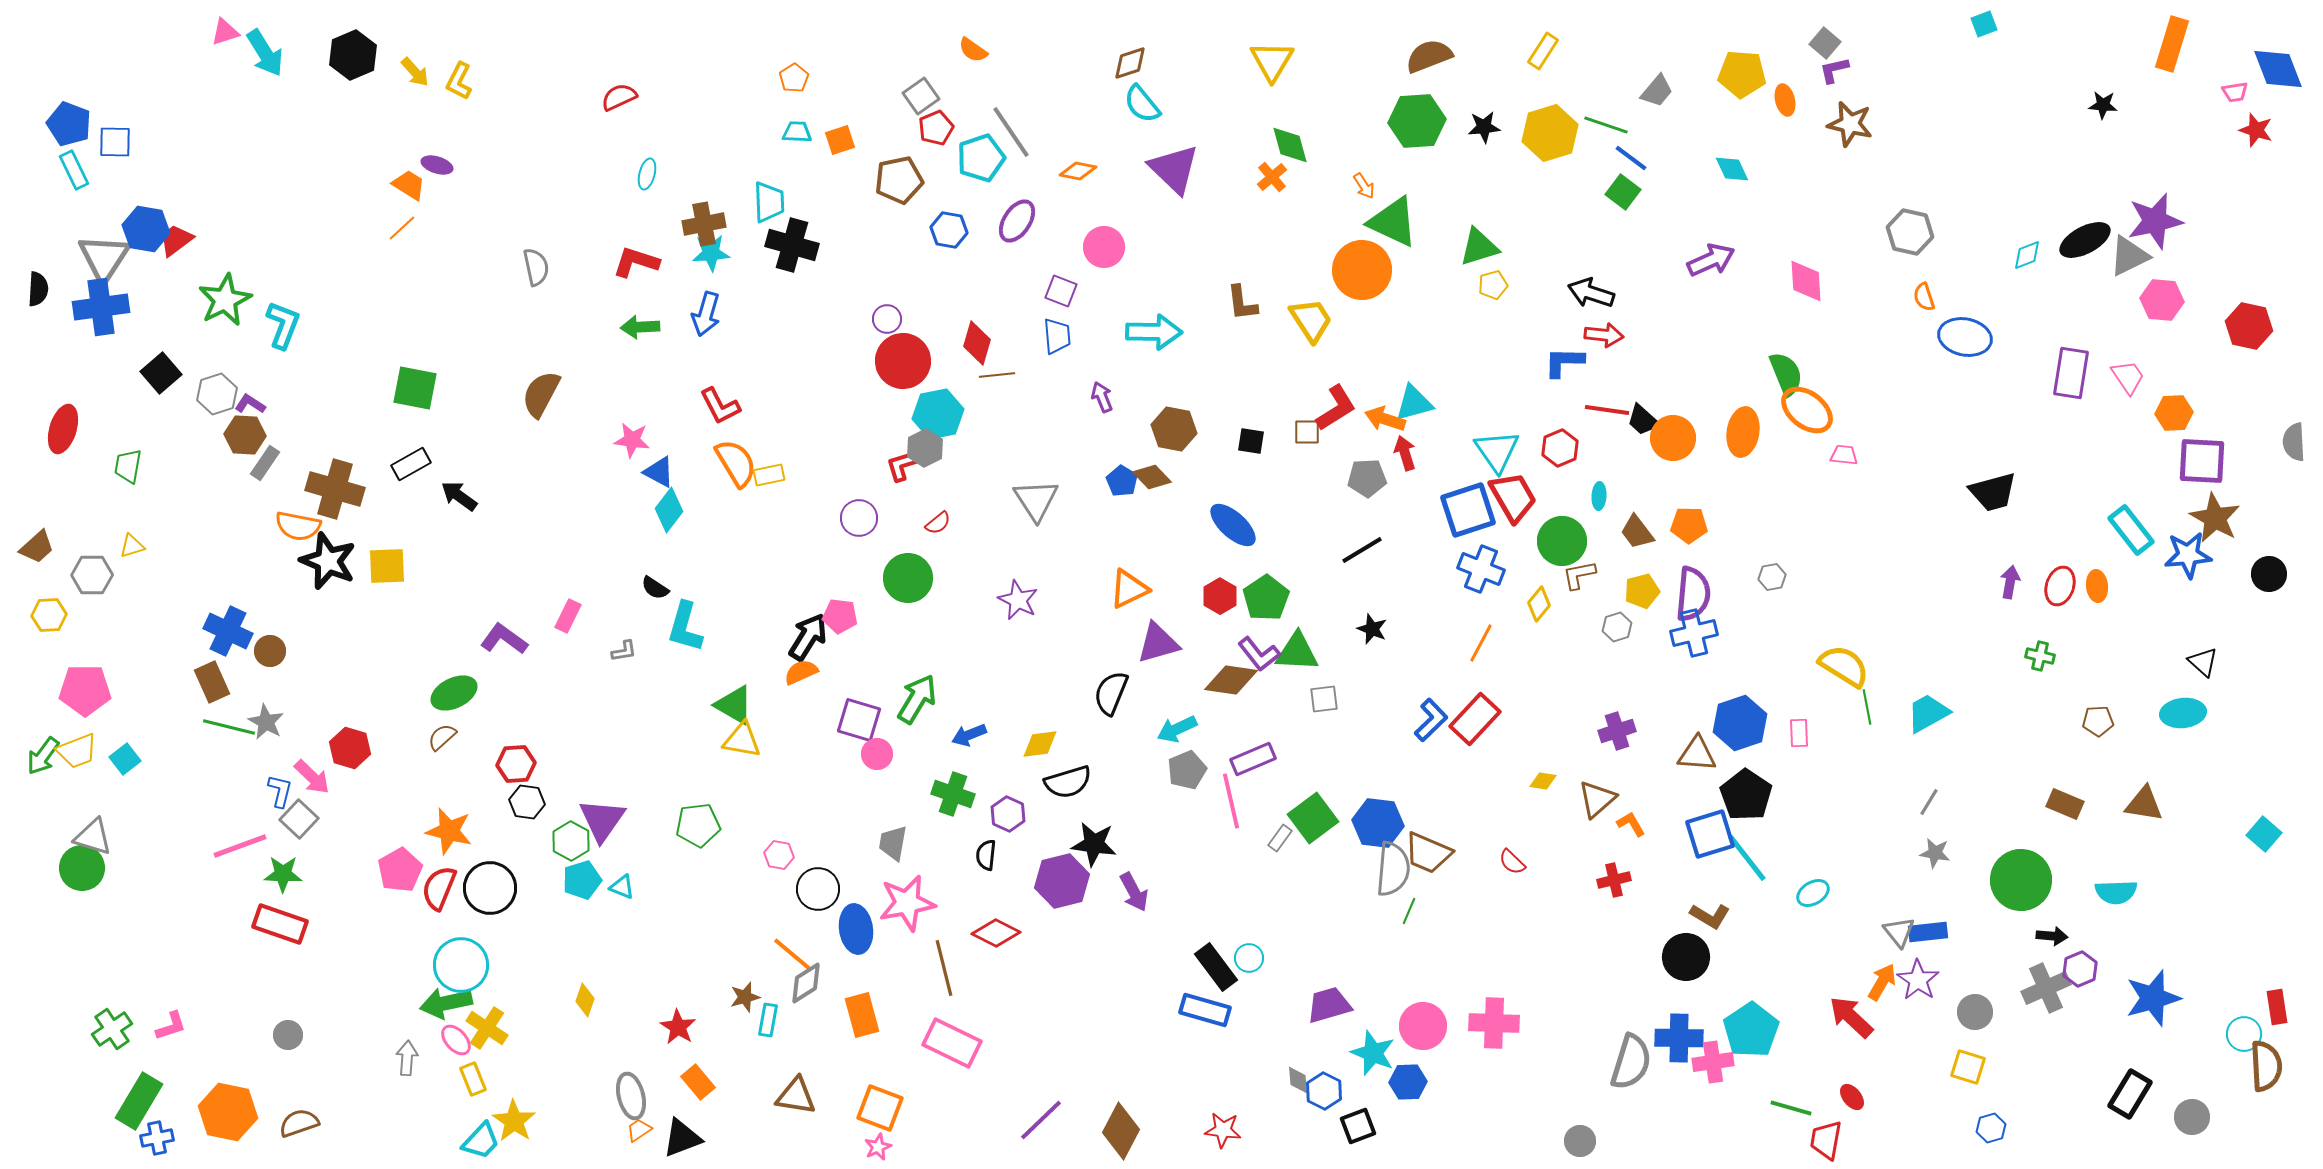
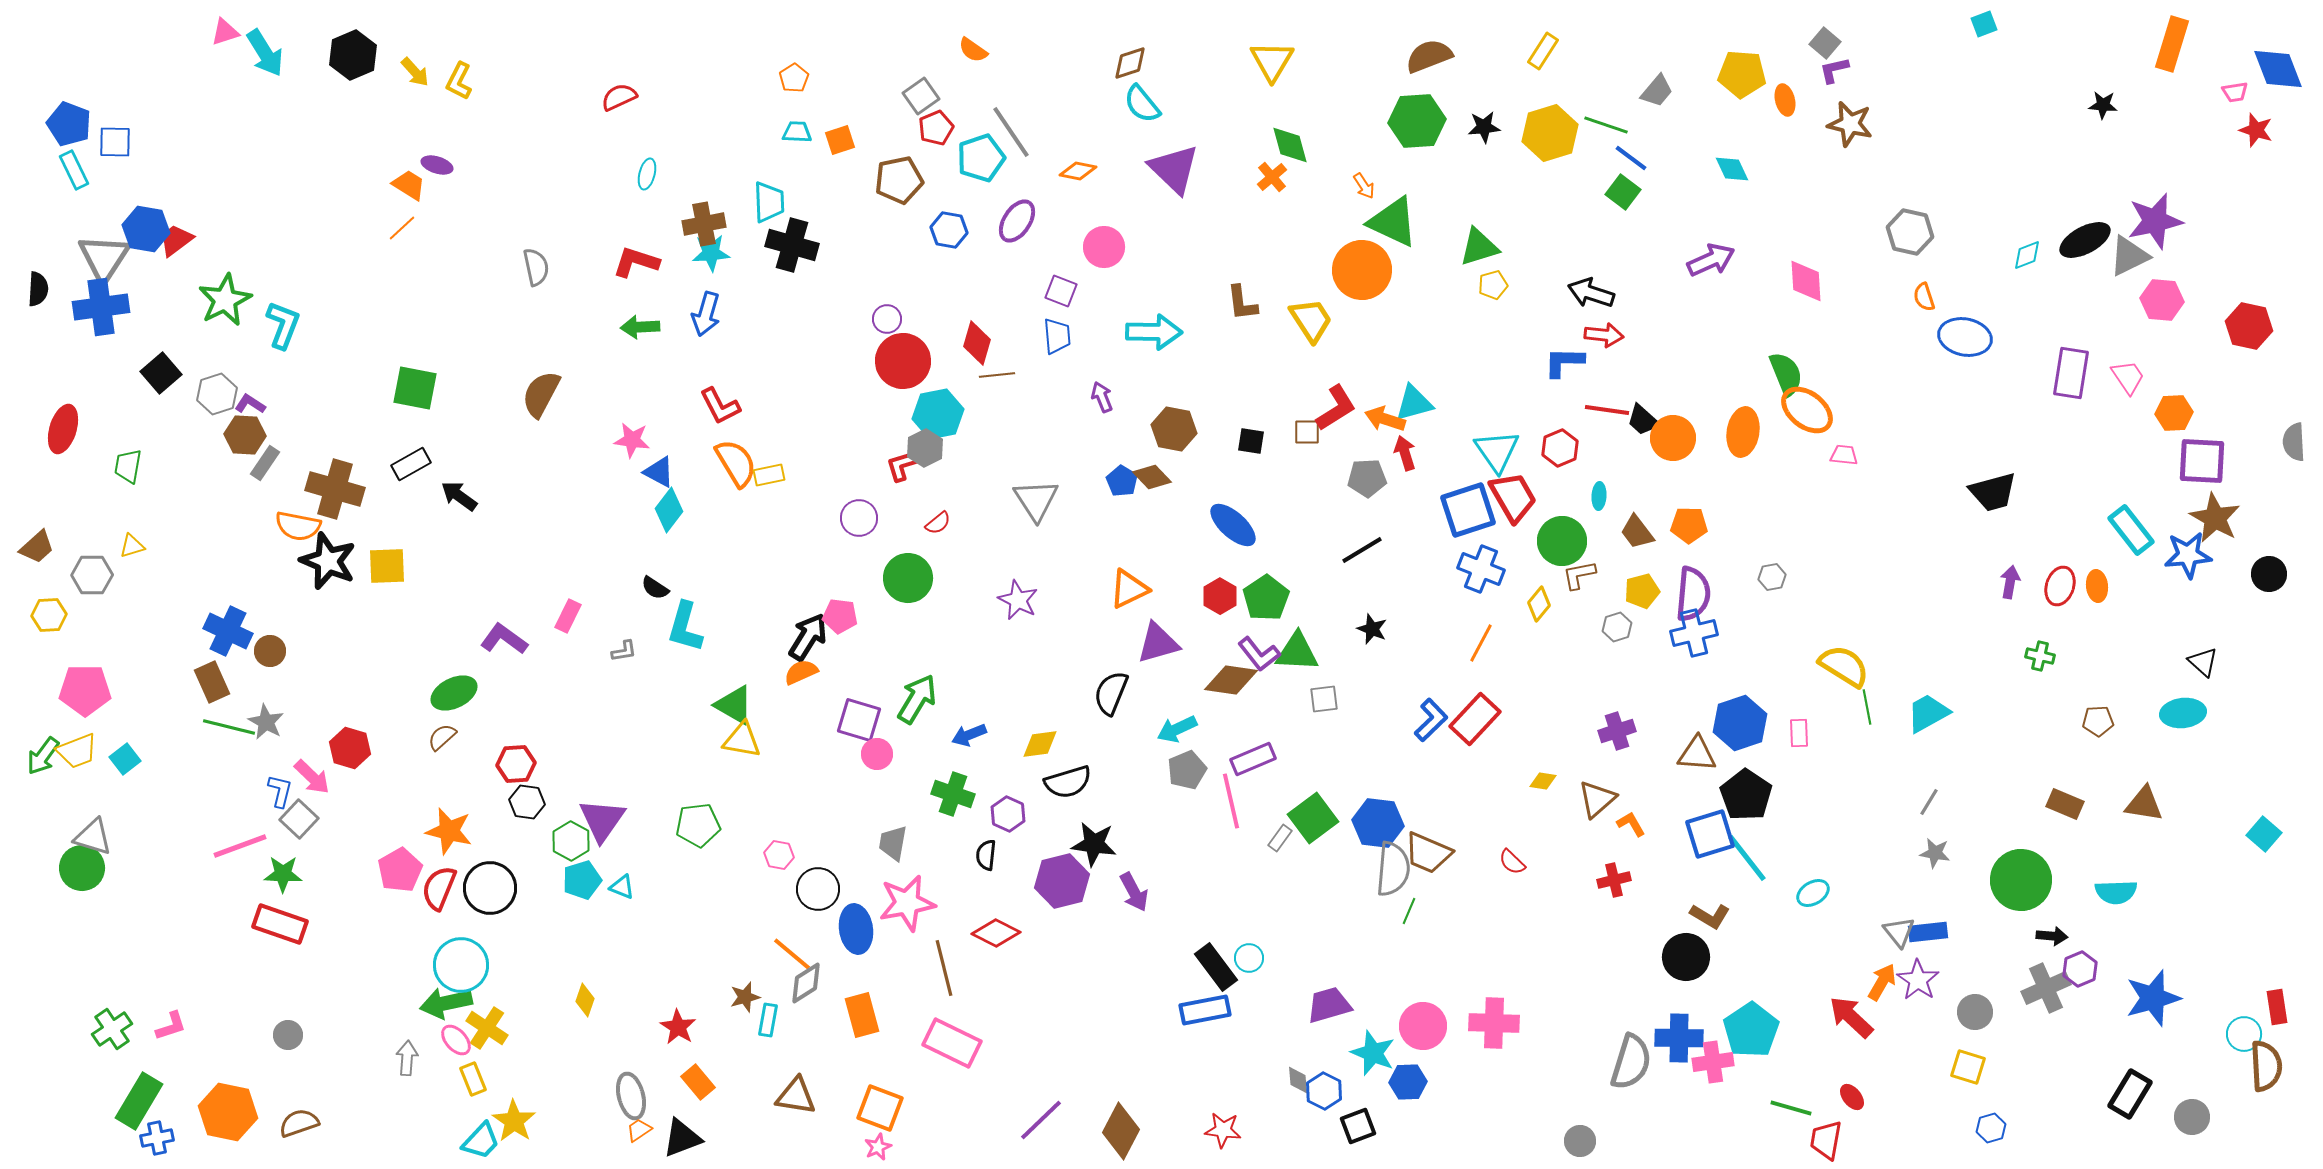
blue rectangle at (1205, 1010): rotated 27 degrees counterclockwise
